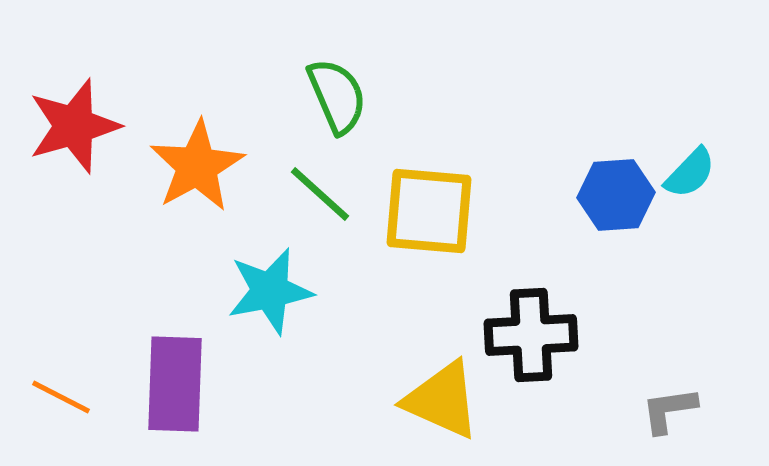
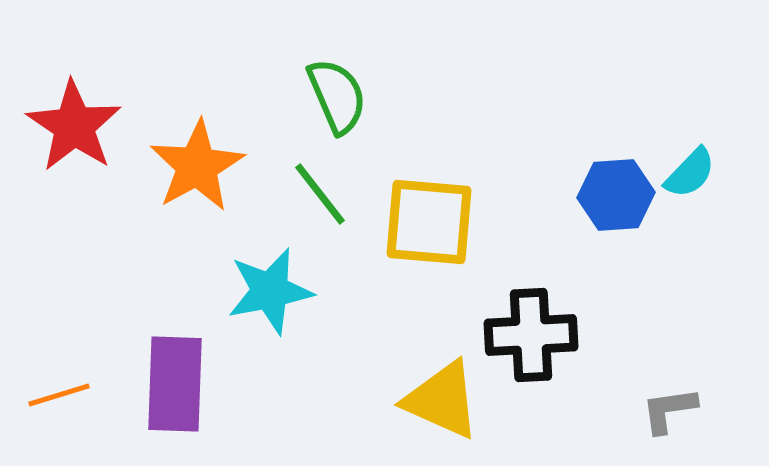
red star: rotated 22 degrees counterclockwise
green line: rotated 10 degrees clockwise
yellow square: moved 11 px down
orange line: moved 2 px left, 2 px up; rotated 44 degrees counterclockwise
